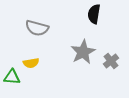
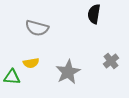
gray star: moved 15 px left, 20 px down
